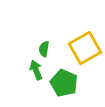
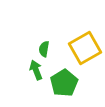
green pentagon: rotated 16 degrees clockwise
